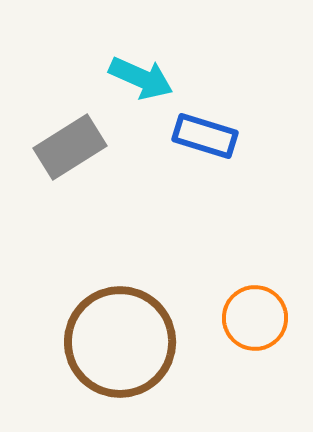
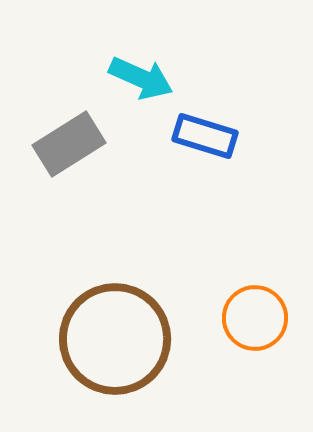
gray rectangle: moved 1 px left, 3 px up
brown circle: moved 5 px left, 3 px up
